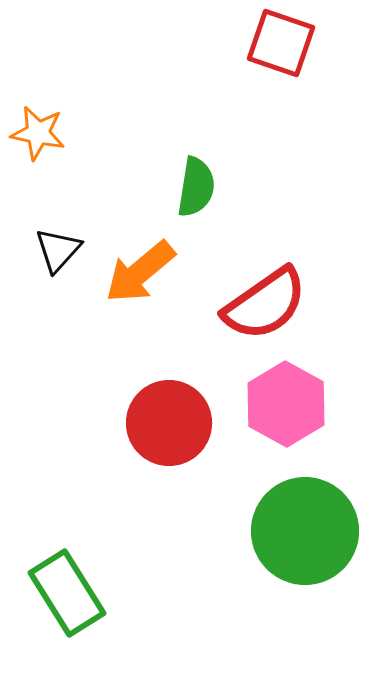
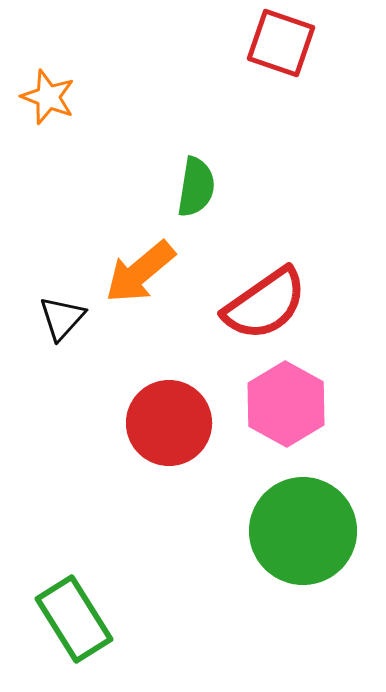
orange star: moved 10 px right, 36 px up; rotated 10 degrees clockwise
black triangle: moved 4 px right, 68 px down
green circle: moved 2 px left
green rectangle: moved 7 px right, 26 px down
